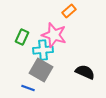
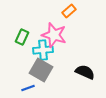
blue line: rotated 40 degrees counterclockwise
